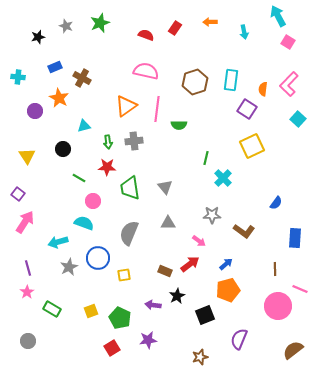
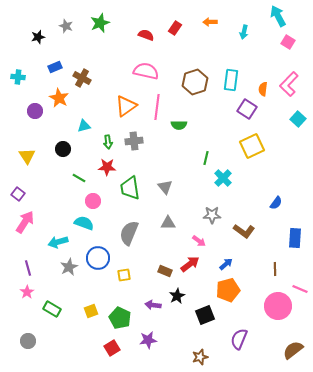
cyan arrow at (244, 32): rotated 24 degrees clockwise
pink line at (157, 109): moved 2 px up
